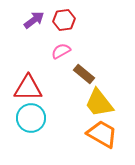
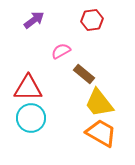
red hexagon: moved 28 px right
orange trapezoid: moved 1 px left, 1 px up
